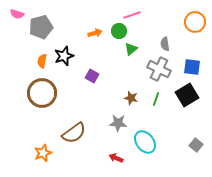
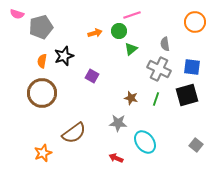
black square: rotated 15 degrees clockwise
